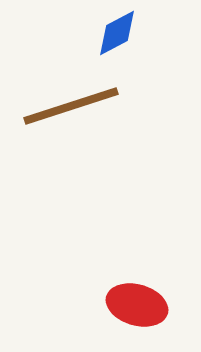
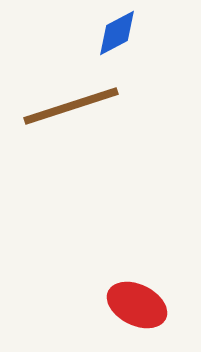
red ellipse: rotated 10 degrees clockwise
